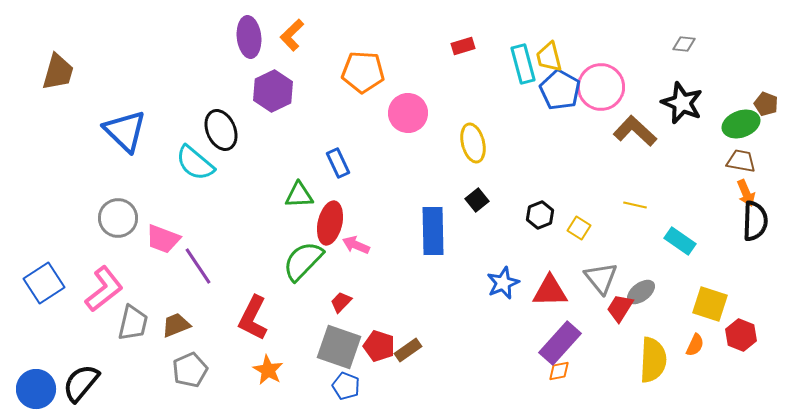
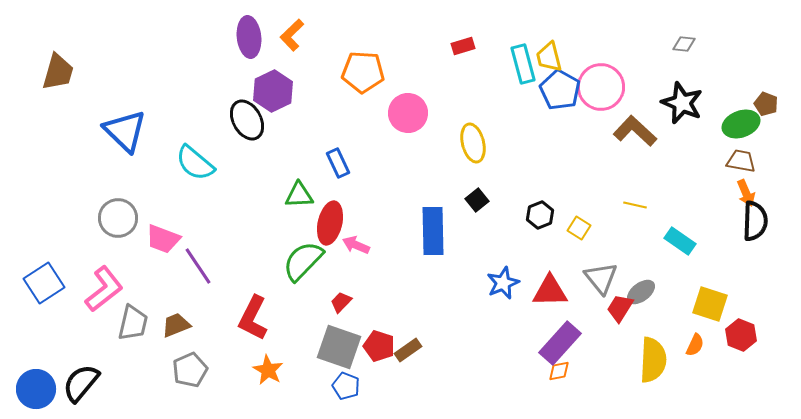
black ellipse at (221, 130): moved 26 px right, 10 px up; rotated 6 degrees counterclockwise
